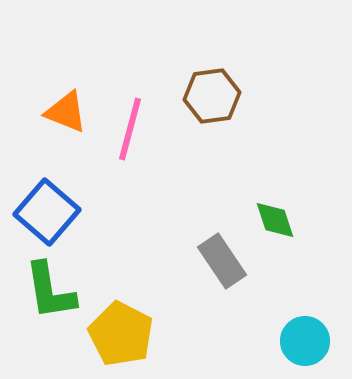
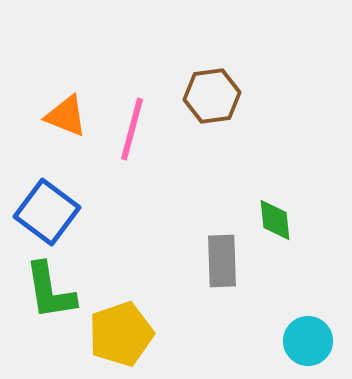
orange triangle: moved 4 px down
pink line: moved 2 px right
blue square: rotated 4 degrees counterclockwise
green diamond: rotated 12 degrees clockwise
gray rectangle: rotated 32 degrees clockwise
yellow pentagon: rotated 26 degrees clockwise
cyan circle: moved 3 px right
